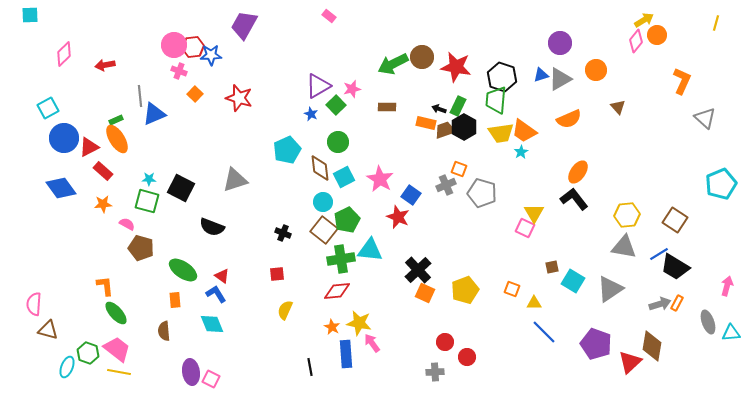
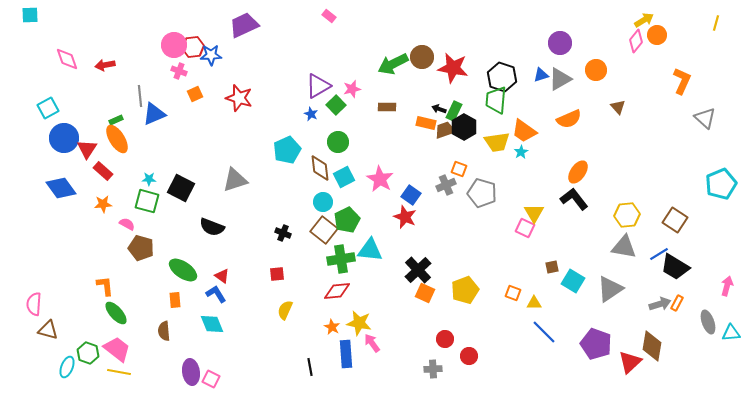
purple trapezoid at (244, 25): rotated 36 degrees clockwise
pink diamond at (64, 54): moved 3 px right, 5 px down; rotated 65 degrees counterclockwise
red star at (456, 67): moved 3 px left, 1 px down
orange square at (195, 94): rotated 21 degrees clockwise
green rectangle at (458, 106): moved 4 px left, 5 px down
yellow trapezoid at (501, 133): moved 4 px left, 9 px down
red triangle at (89, 147): moved 2 px left, 2 px down; rotated 30 degrees counterclockwise
red star at (398, 217): moved 7 px right
orange square at (512, 289): moved 1 px right, 4 px down
red circle at (445, 342): moved 3 px up
red circle at (467, 357): moved 2 px right, 1 px up
gray cross at (435, 372): moved 2 px left, 3 px up
